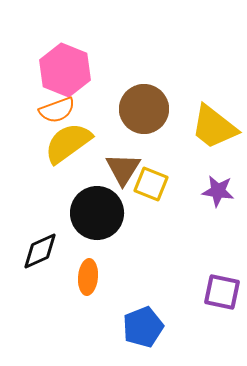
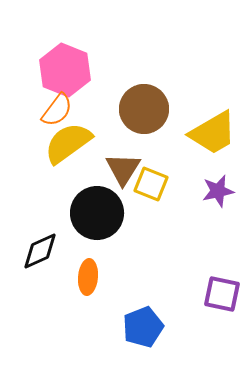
orange semicircle: rotated 33 degrees counterclockwise
yellow trapezoid: moved 1 px left, 6 px down; rotated 68 degrees counterclockwise
purple star: rotated 20 degrees counterclockwise
purple square: moved 2 px down
